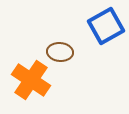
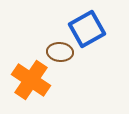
blue square: moved 19 px left, 3 px down
